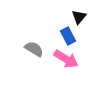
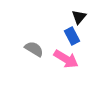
blue rectangle: moved 4 px right
